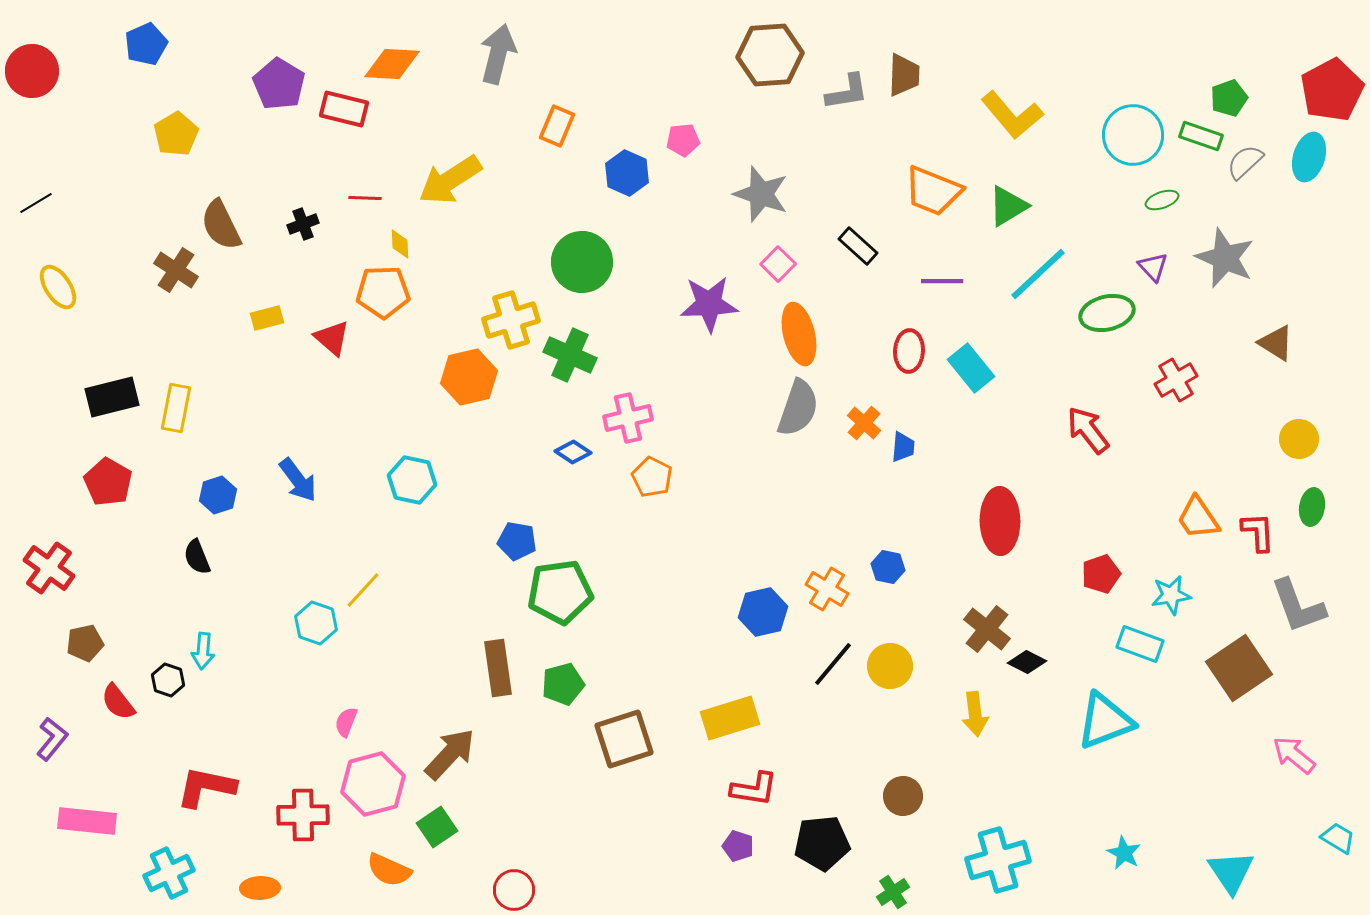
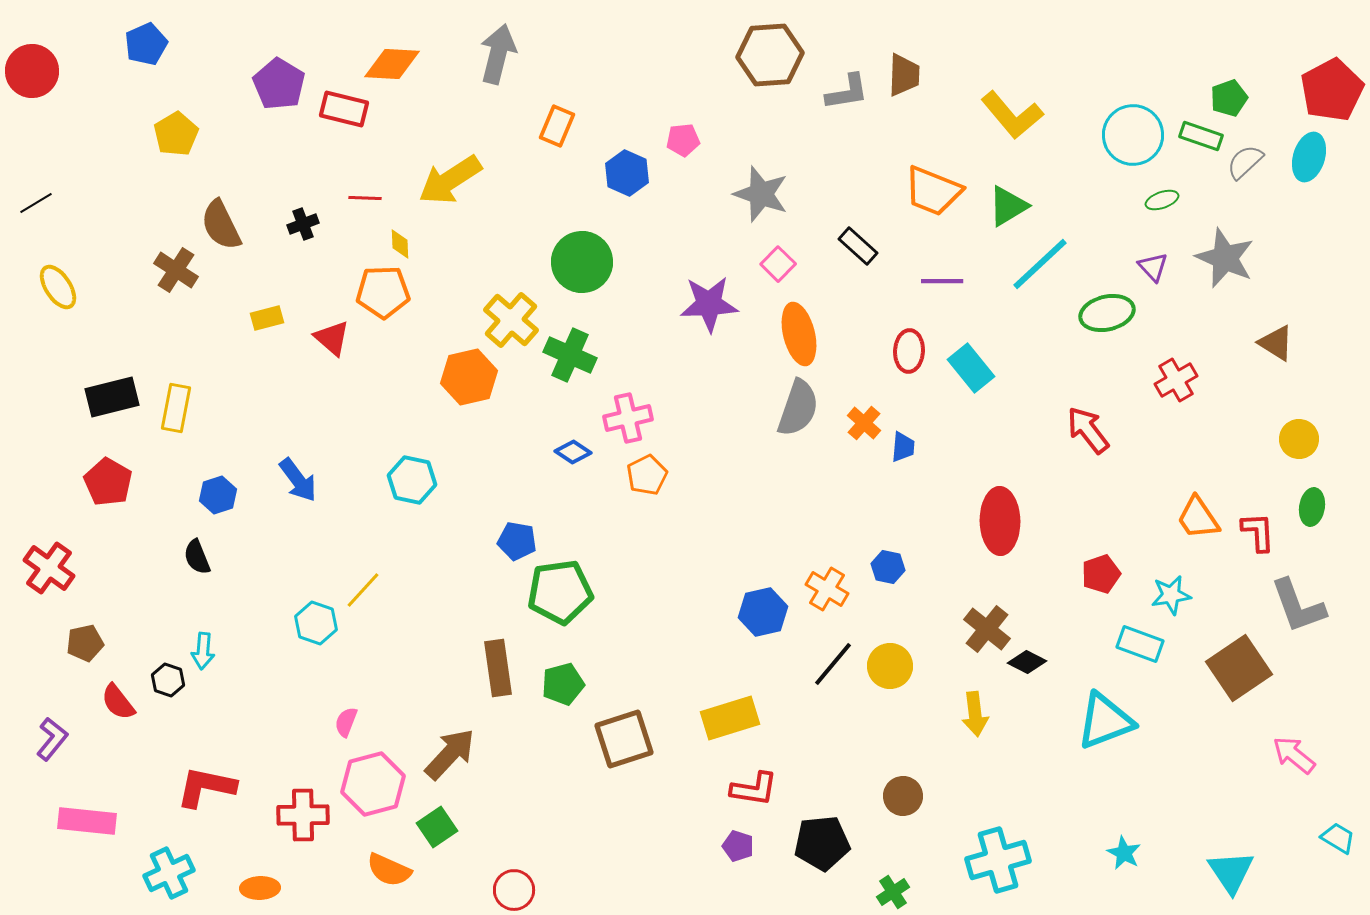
cyan line at (1038, 274): moved 2 px right, 10 px up
yellow cross at (511, 320): rotated 32 degrees counterclockwise
orange pentagon at (652, 477): moved 5 px left, 2 px up; rotated 18 degrees clockwise
